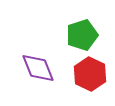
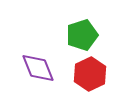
red hexagon: rotated 8 degrees clockwise
